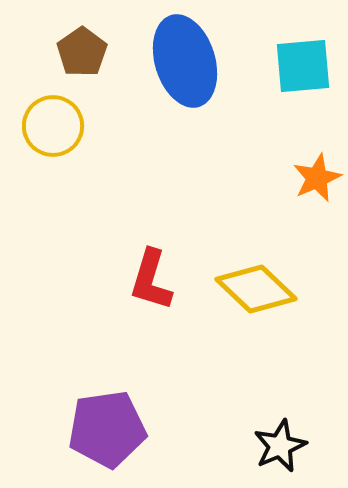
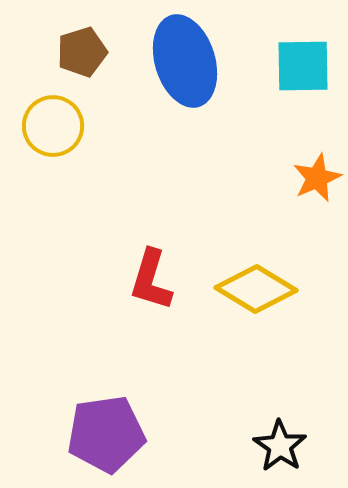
brown pentagon: rotated 18 degrees clockwise
cyan square: rotated 4 degrees clockwise
yellow diamond: rotated 12 degrees counterclockwise
purple pentagon: moved 1 px left, 5 px down
black star: rotated 14 degrees counterclockwise
